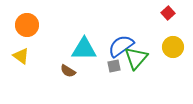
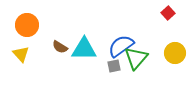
yellow circle: moved 2 px right, 6 px down
yellow triangle: moved 2 px up; rotated 12 degrees clockwise
brown semicircle: moved 8 px left, 24 px up
